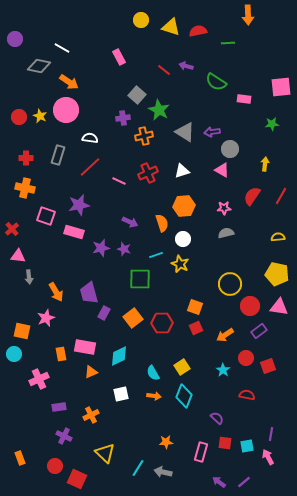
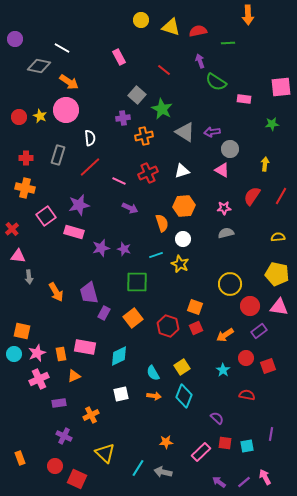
purple arrow at (186, 66): moved 14 px right, 5 px up; rotated 56 degrees clockwise
green star at (159, 110): moved 3 px right, 1 px up
white semicircle at (90, 138): rotated 77 degrees clockwise
pink square at (46, 216): rotated 36 degrees clockwise
purple arrow at (130, 222): moved 14 px up
green square at (140, 279): moved 3 px left, 3 px down
pink star at (46, 318): moved 9 px left, 35 px down
red hexagon at (162, 323): moved 6 px right, 3 px down; rotated 20 degrees clockwise
orange triangle at (91, 372): moved 17 px left, 4 px down
purple rectangle at (59, 407): moved 4 px up
pink rectangle at (201, 452): rotated 30 degrees clockwise
pink arrow at (268, 457): moved 3 px left, 20 px down
